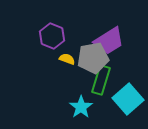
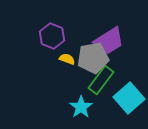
green rectangle: rotated 20 degrees clockwise
cyan square: moved 1 px right, 1 px up
